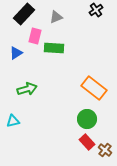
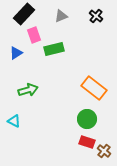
black cross: moved 6 px down; rotated 16 degrees counterclockwise
gray triangle: moved 5 px right, 1 px up
pink rectangle: moved 1 px left, 1 px up; rotated 35 degrees counterclockwise
green rectangle: moved 1 px down; rotated 18 degrees counterclockwise
green arrow: moved 1 px right, 1 px down
cyan triangle: moved 1 px right; rotated 40 degrees clockwise
red rectangle: rotated 28 degrees counterclockwise
brown cross: moved 1 px left, 1 px down
